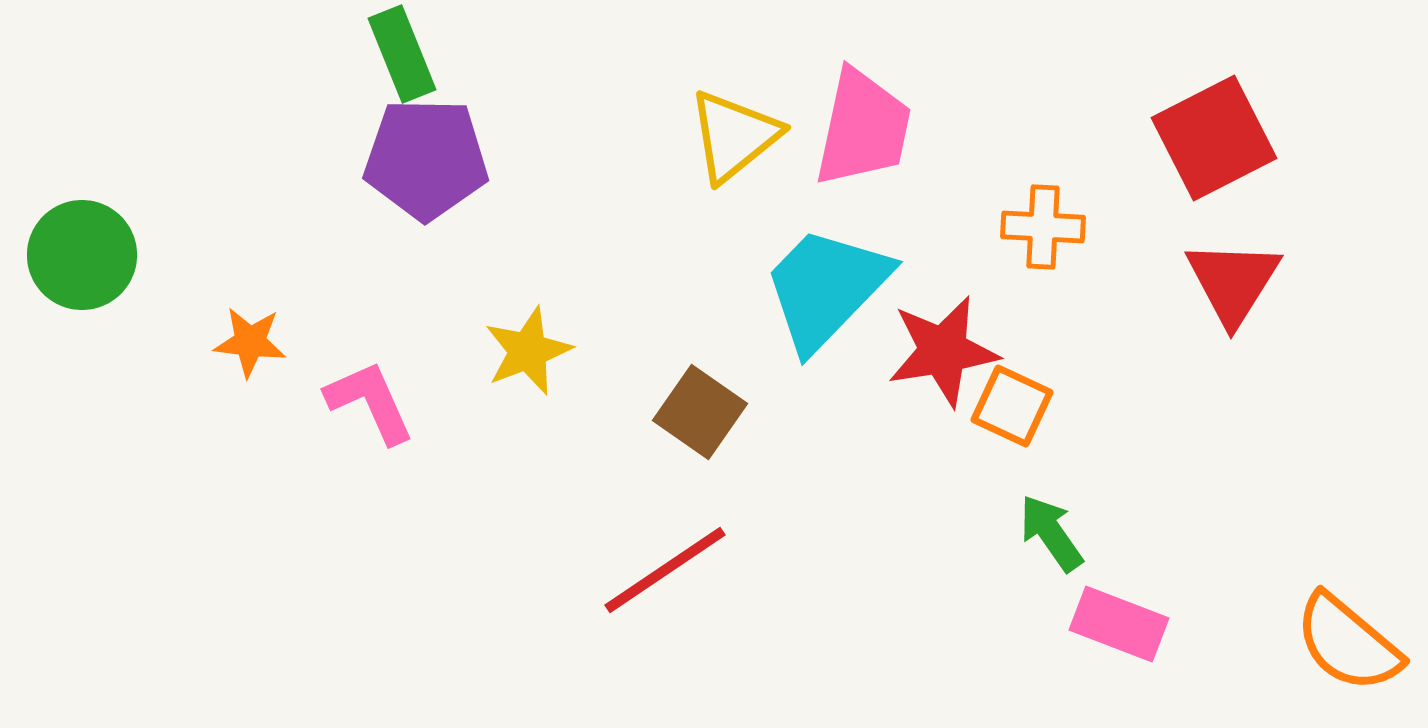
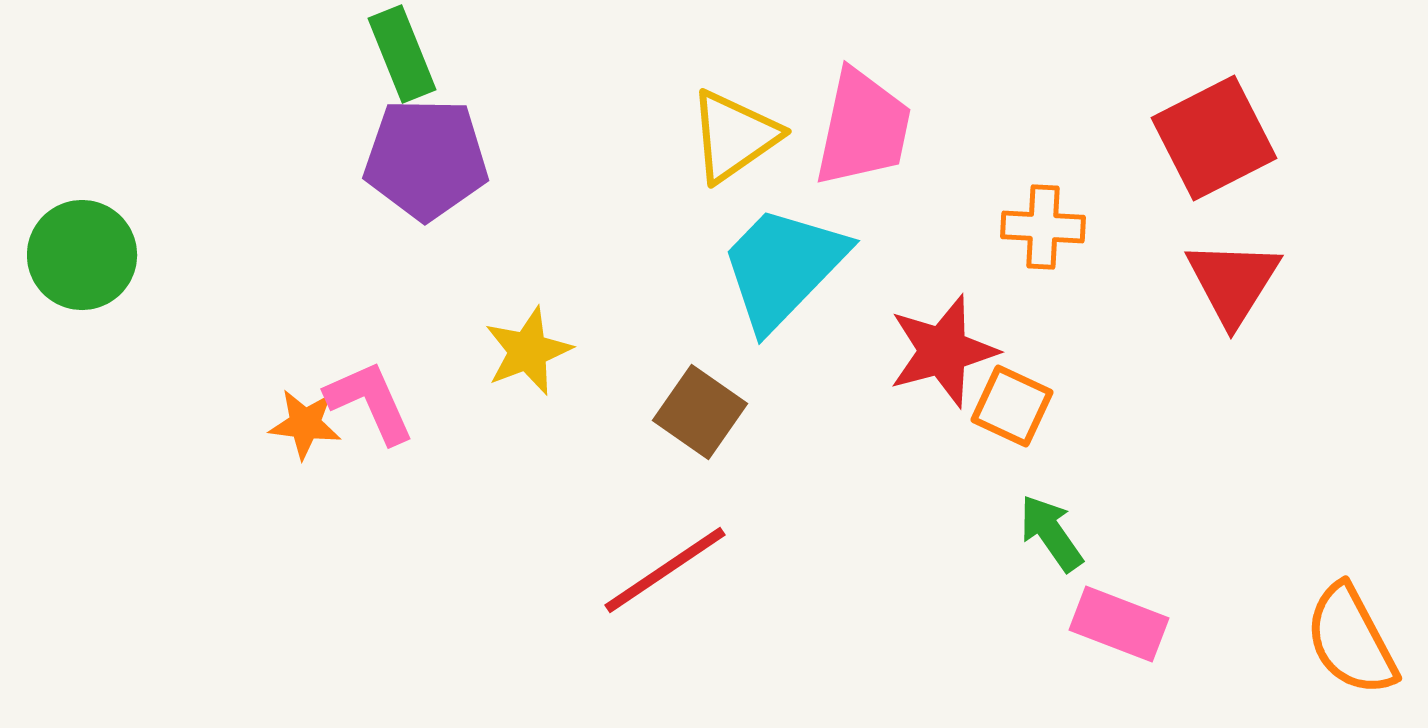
yellow triangle: rotated 4 degrees clockwise
cyan trapezoid: moved 43 px left, 21 px up
orange star: moved 55 px right, 82 px down
red star: rotated 6 degrees counterclockwise
orange semicircle: moved 3 px right, 3 px up; rotated 22 degrees clockwise
